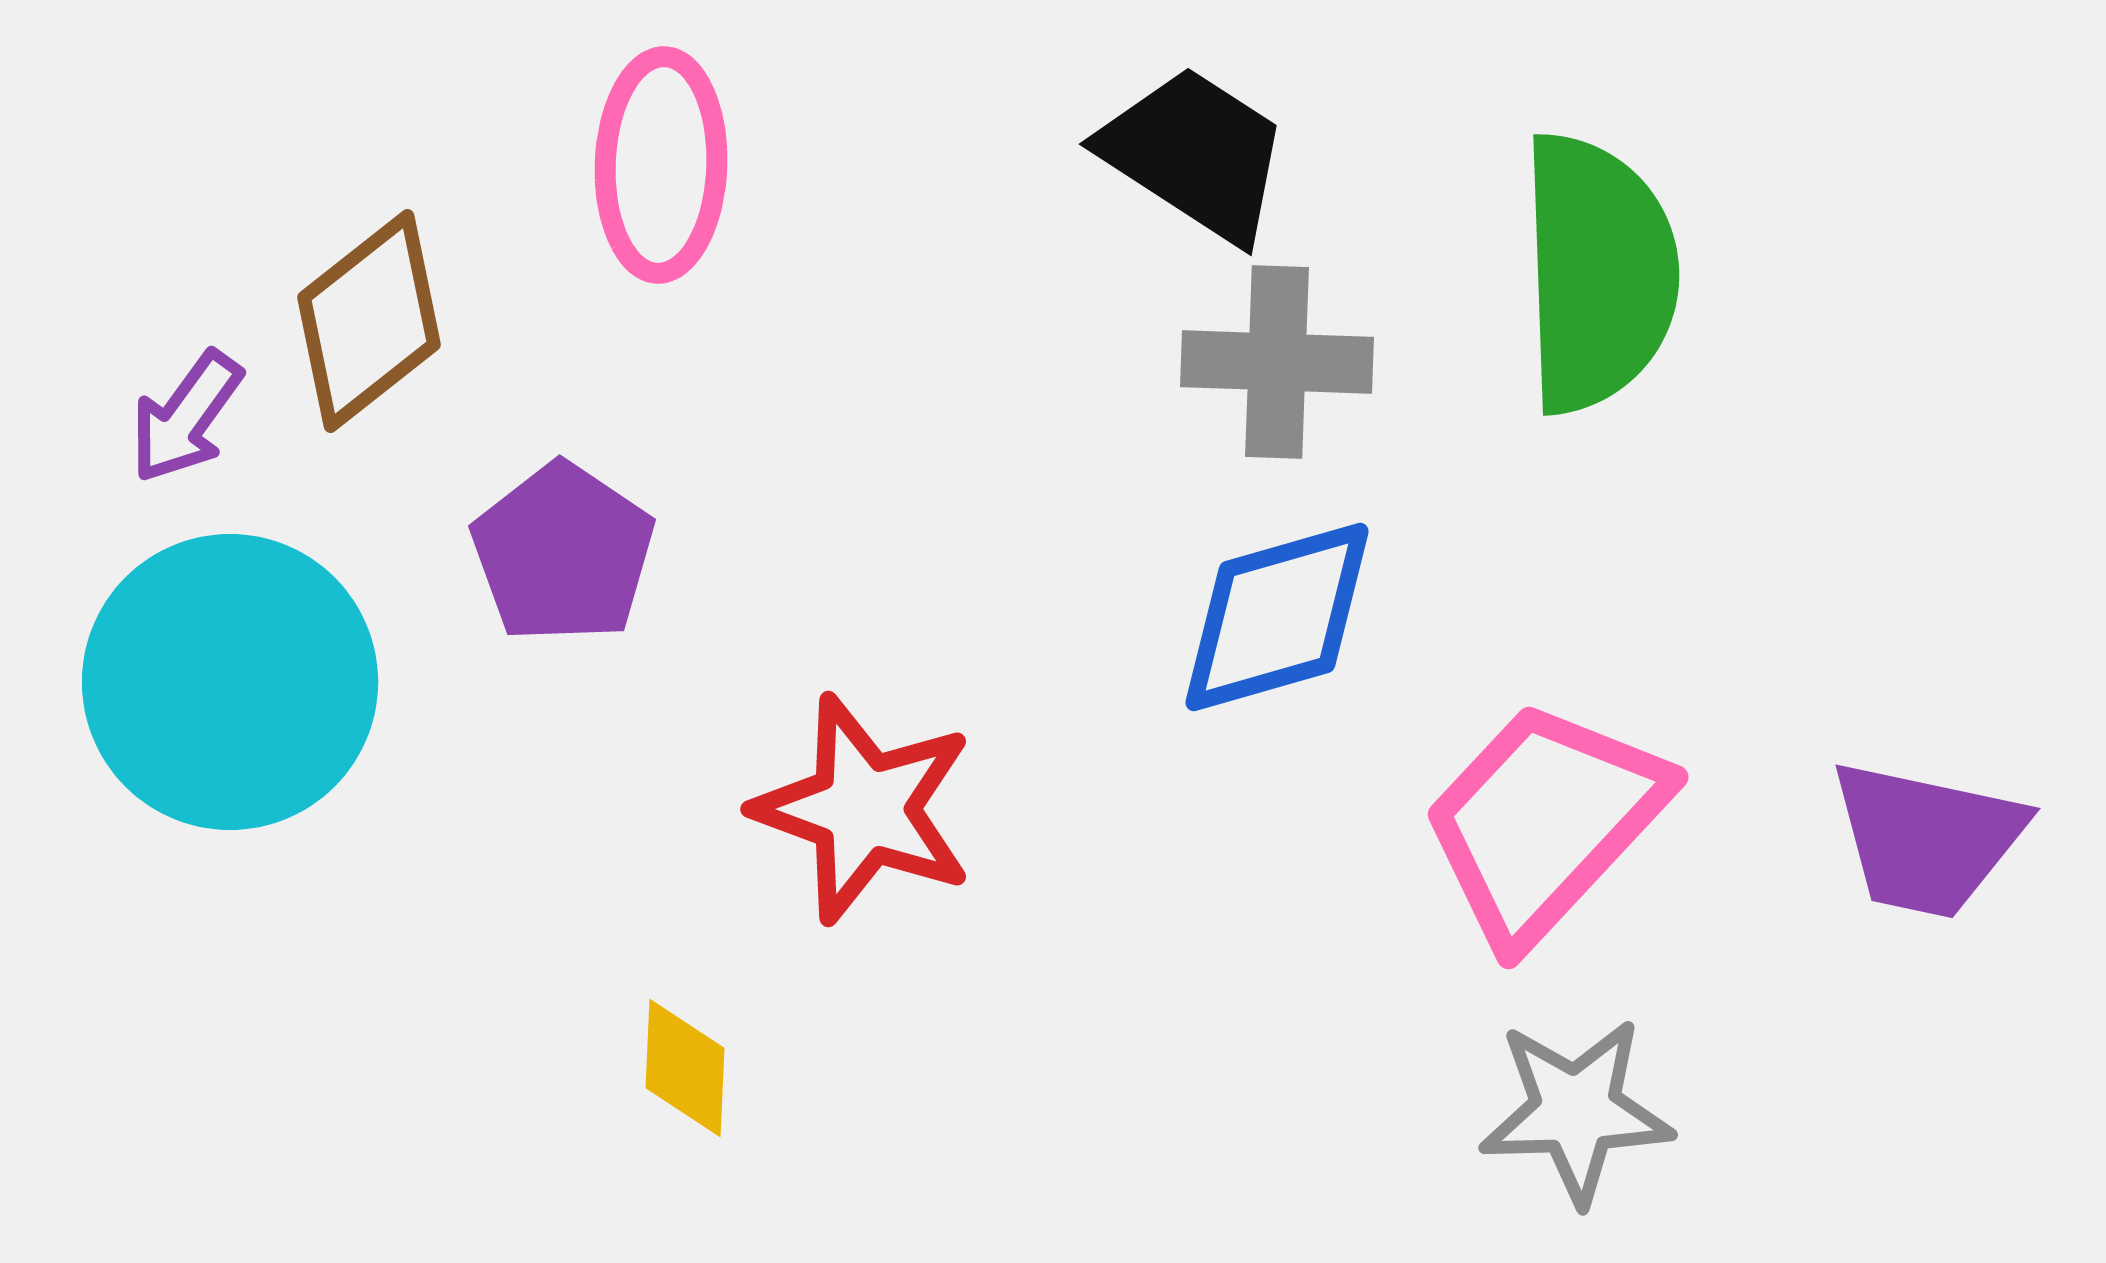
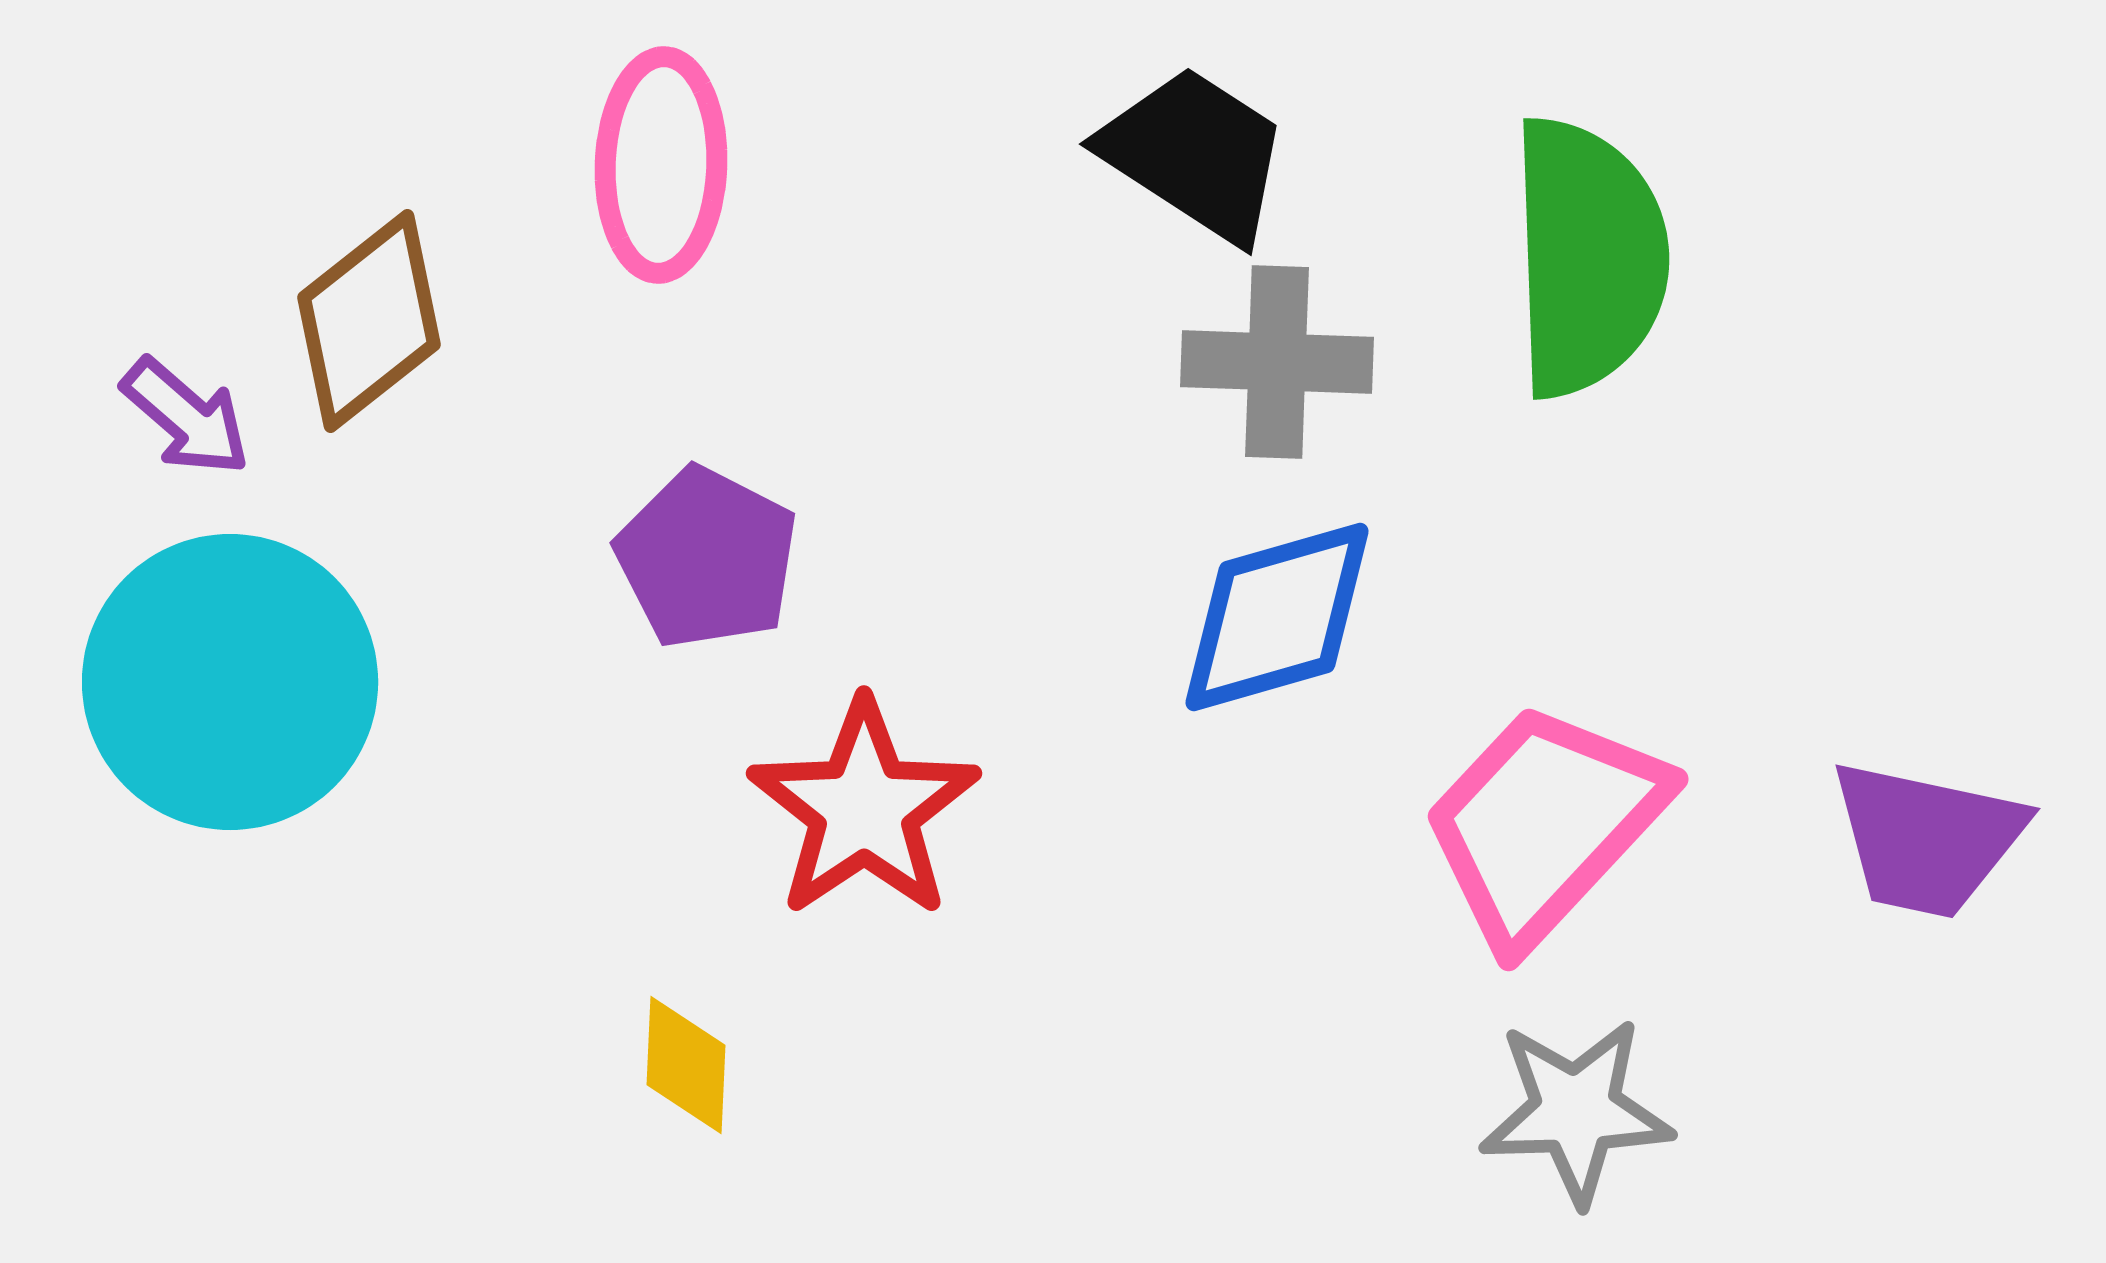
green semicircle: moved 10 px left, 16 px up
purple arrow: rotated 85 degrees counterclockwise
purple pentagon: moved 144 px right, 5 px down; rotated 7 degrees counterclockwise
red star: rotated 18 degrees clockwise
pink trapezoid: moved 2 px down
yellow diamond: moved 1 px right, 3 px up
